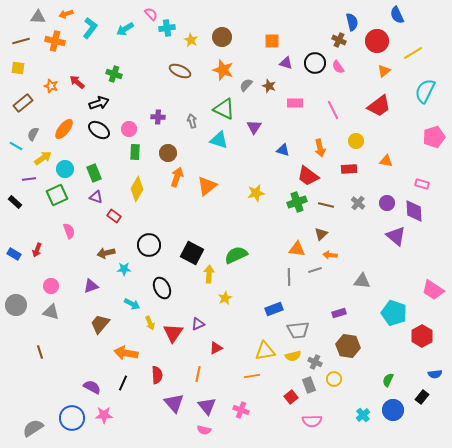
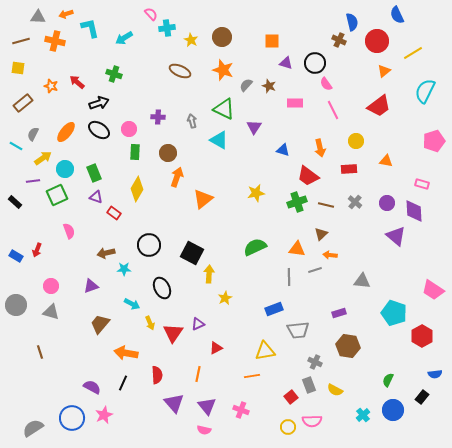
cyan L-shape at (90, 28): rotated 50 degrees counterclockwise
cyan arrow at (125, 29): moved 1 px left, 9 px down
pink semicircle at (338, 67): moved 12 px left, 17 px down
orange ellipse at (64, 129): moved 2 px right, 3 px down
pink pentagon at (434, 137): moved 4 px down
cyan triangle at (219, 140): rotated 12 degrees clockwise
purple line at (29, 179): moved 4 px right, 2 px down
orange triangle at (207, 186): moved 4 px left, 13 px down
gray cross at (358, 203): moved 3 px left, 1 px up
red rectangle at (114, 216): moved 3 px up
blue rectangle at (14, 254): moved 2 px right, 2 px down
green semicircle at (236, 255): moved 19 px right, 8 px up
yellow semicircle at (293, 356): moved 42 px right, 34 px down; rotated 42 degrees clockwise
yellow circle at (334, 379): moved 46 px left, 48 px down
pink star at (104, 415): rotated 24 degrees counterclockwise
